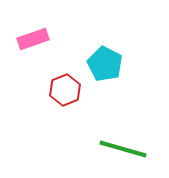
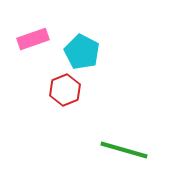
cyan pentagon: moved 23 px left, 12 px up
green line: moved 1 px right, 1 px down
